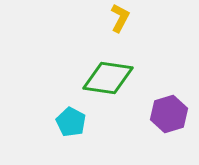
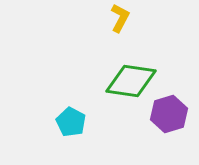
green diamond: moved 23 px right, 3 px down
